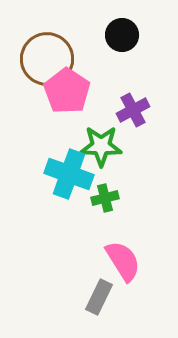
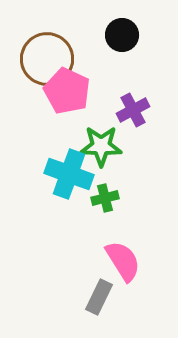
pink pentagon: rotated 9 degrees counterclockwise
